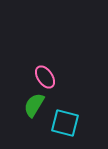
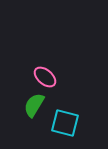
pink ellipse: rotated 15 degrees counterclockwise
